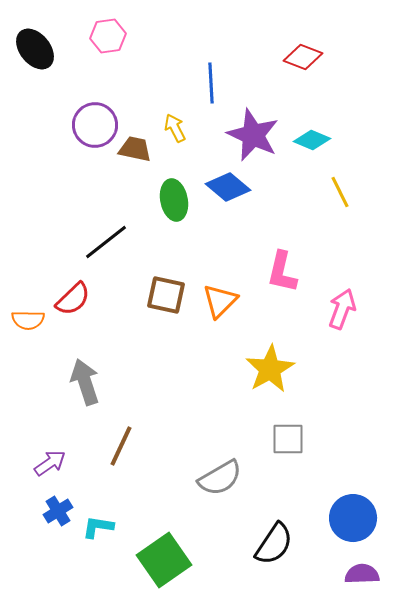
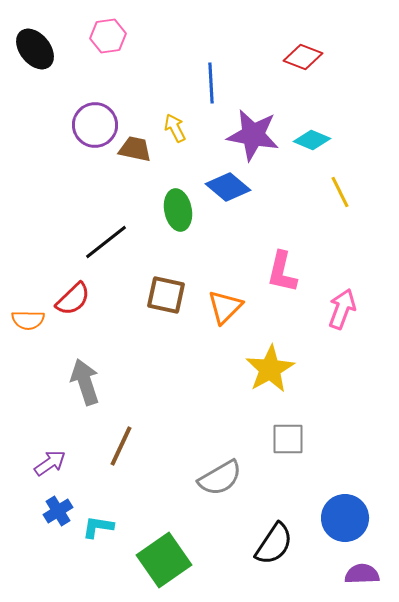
purple star: rotated 14 degrees counterclockwise
green ellipse: moved 4 px right, 10 px down
orange triangle: moved 5 px right, 6 px down
blue circle: moved 8 px left
